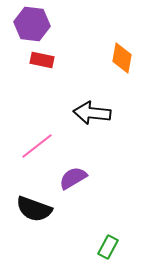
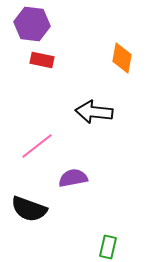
black arrow: moved 2 px right, 1 px up
purple semicircle: rotated 20 degrees clockwise
black semicircle: moved 5 px left
green rectangle: rotated 15 degrees counterclockwise
